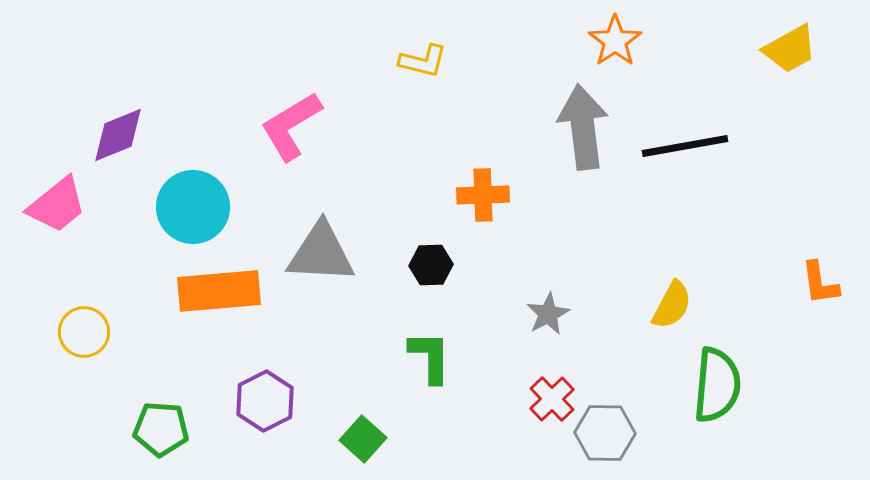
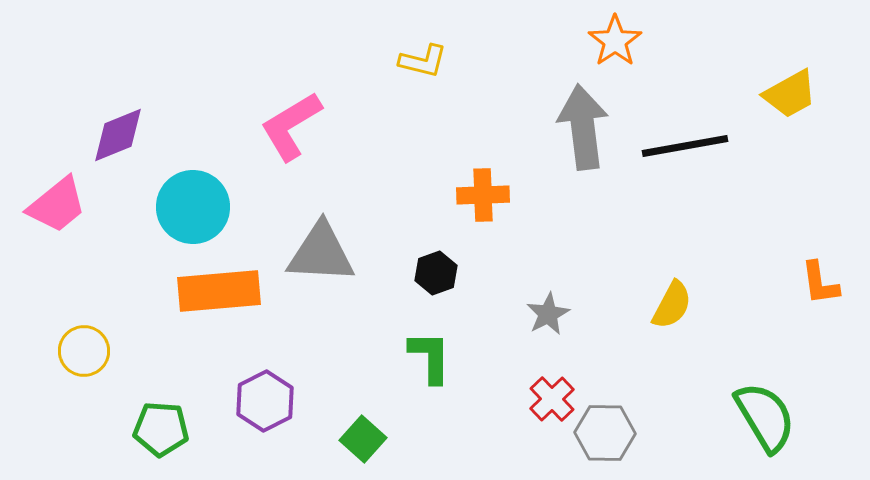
yellow trapezoid: moved 45 px down
black hexagon: moved 5 px right, 8 px down; rotated 18 degrees counterclockwise
yellow circle: moved 19 px down
green semicircle: moved 48 px right, 32 px down; rotated 36 degrees counterclockwise
